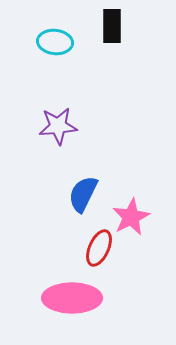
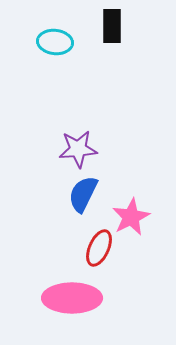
purple star: moved 20 px right, 23 px down
